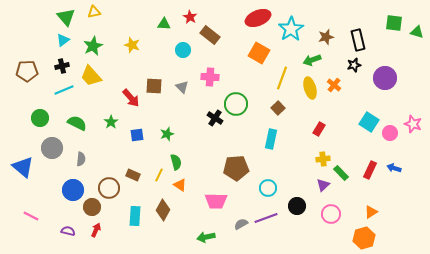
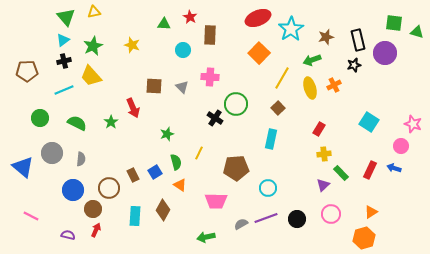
brown rectangle at (210, 35): rotated 54 degrees clockwise
orange square at (259, 53): rotated 15 degrees clockwise
black cross at (62, 66): moved 2 px right, 5 px up
yellow line at (282, 78): rotated 10 degrees clockwise
purple circle at (385, 78): moved 25 px up
orange cross at (334, 85): rotated 24 degrees clockwise
red arrow at (131, 98): moved 2 px right, 10 px down; rotated 18 degrees clockwise
pink circle at (390, 133): moved 11 px right, 13 px down
blue square at (137, 135): moved 18 px right, 37 px down; rotated 24 degrees counterclockwise
gray circle at (52, 148): moved 5 px down
yellow cross at (323, 159): moved 1 px right, 5 px up
brown rectangle at (133, 175): rotated 40 degrees clockwise
yellow line at (159, 175): moved 40 px right, 22 px up
black circle at (297, 206): moved 13 px down
brown circle at (92, 207): moved 1 px right, 2 px down
purple semicircle at (68, 231): moved 4 px down
